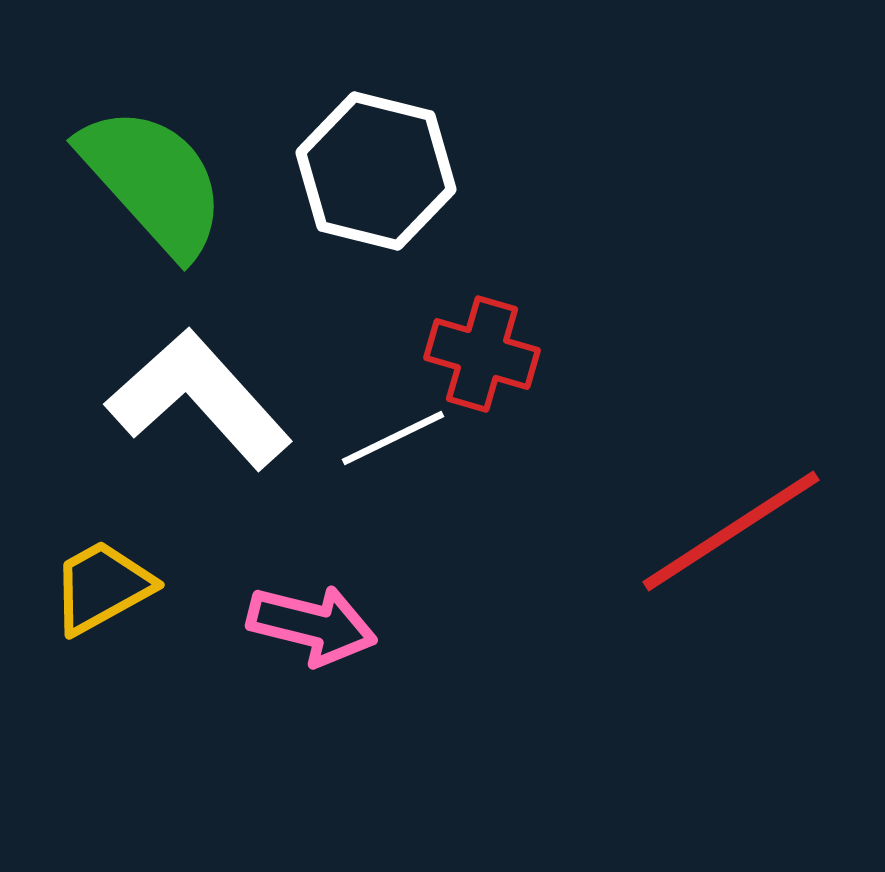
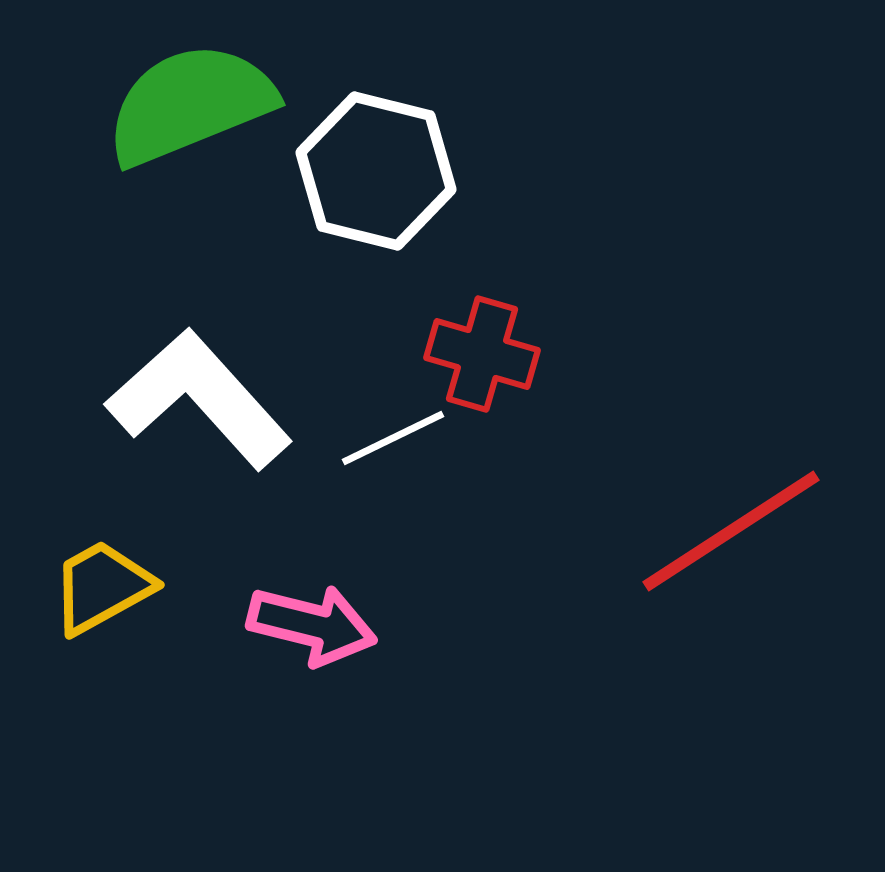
green semicircle: moved 37 px right, 77 px up; rotated 70 degrees counterclockwise
